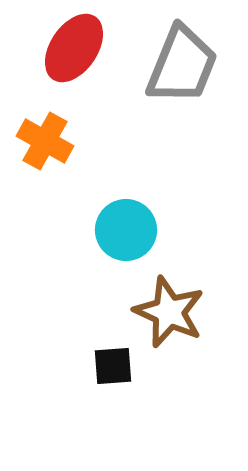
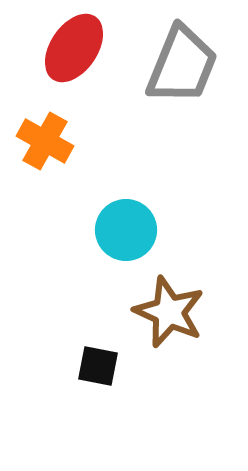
black square: moved 15 px left; rotated 15 degrees clockwise
